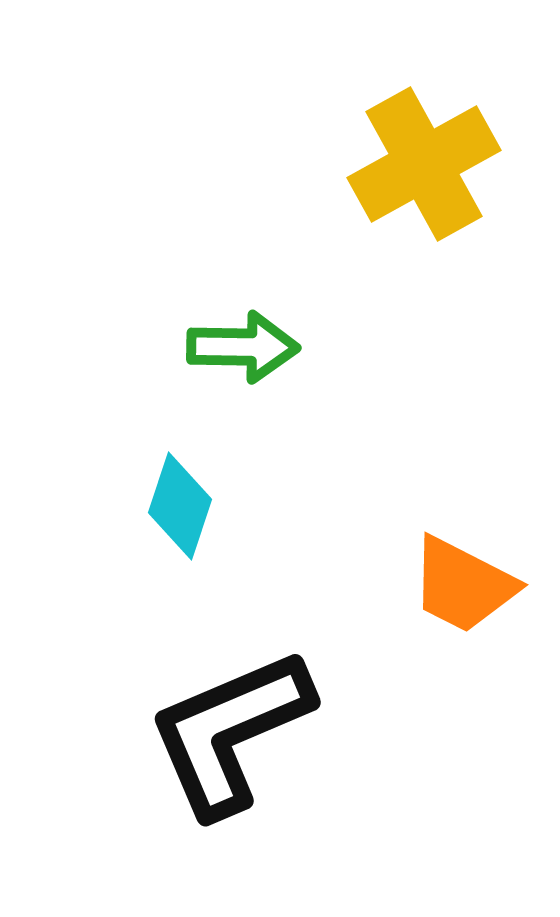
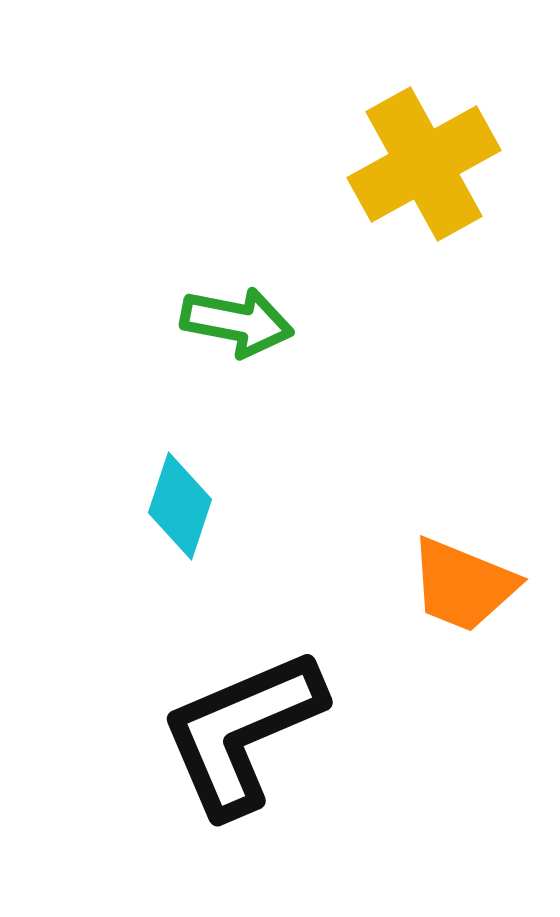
green arrow: moved 6 px left, 25 px up; rotated 10 degrees clockwise
orange trapezoid: rotated 5 degrees counterclockwise
black L-shape: moved 12 px right
